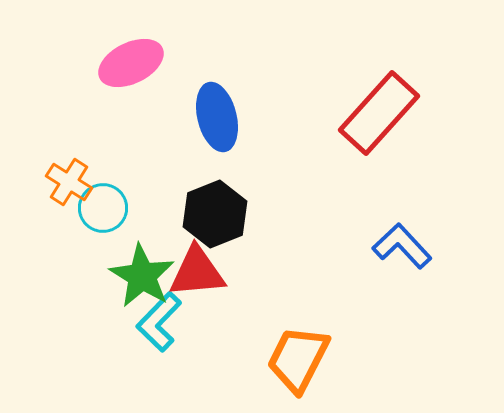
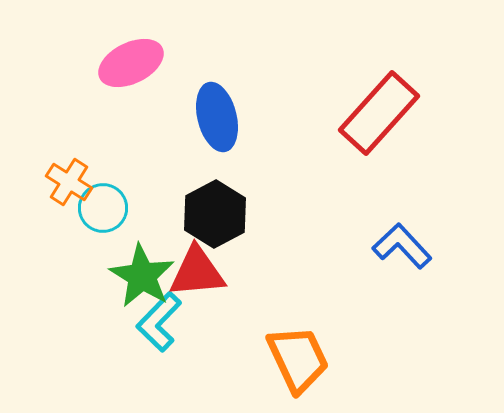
black hexagon: rotated 6 degrees counterclockwise
orange trapezoid: rotated 128 degrees clockwise
